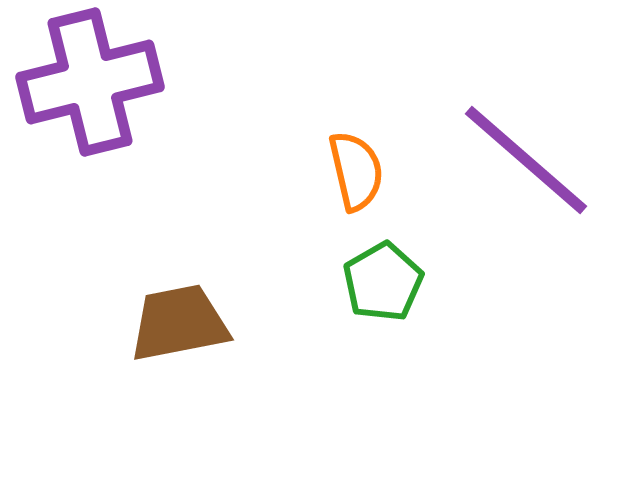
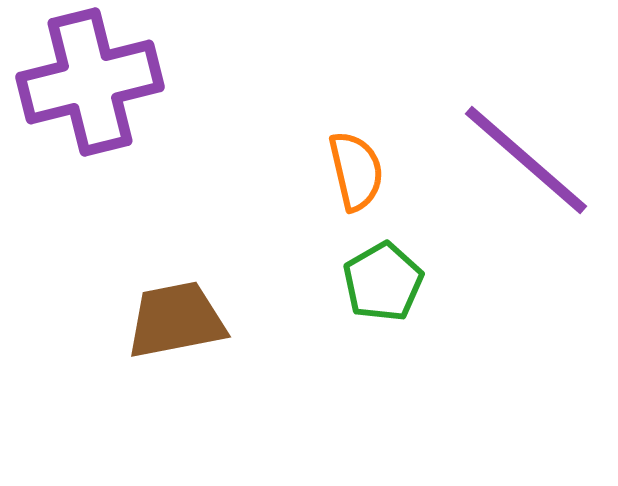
brown trapezoid: moved 3 px left, 3 px up
